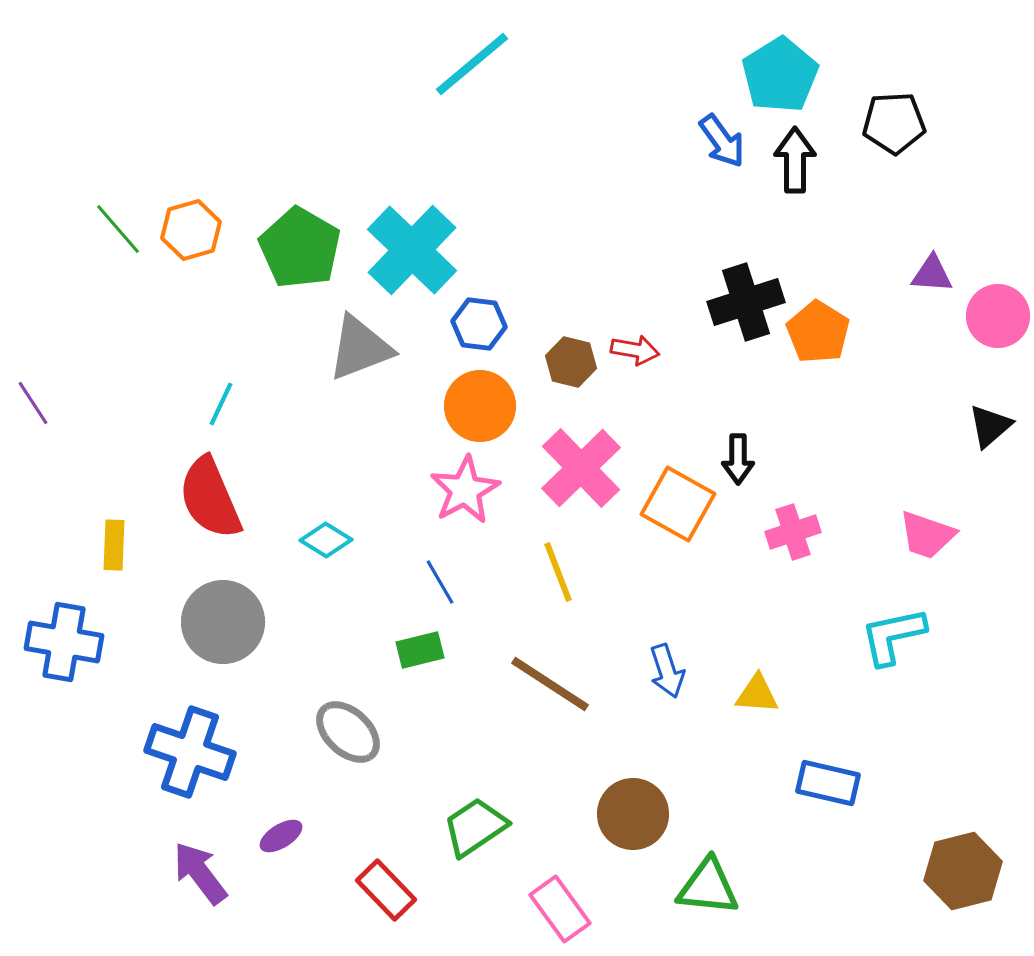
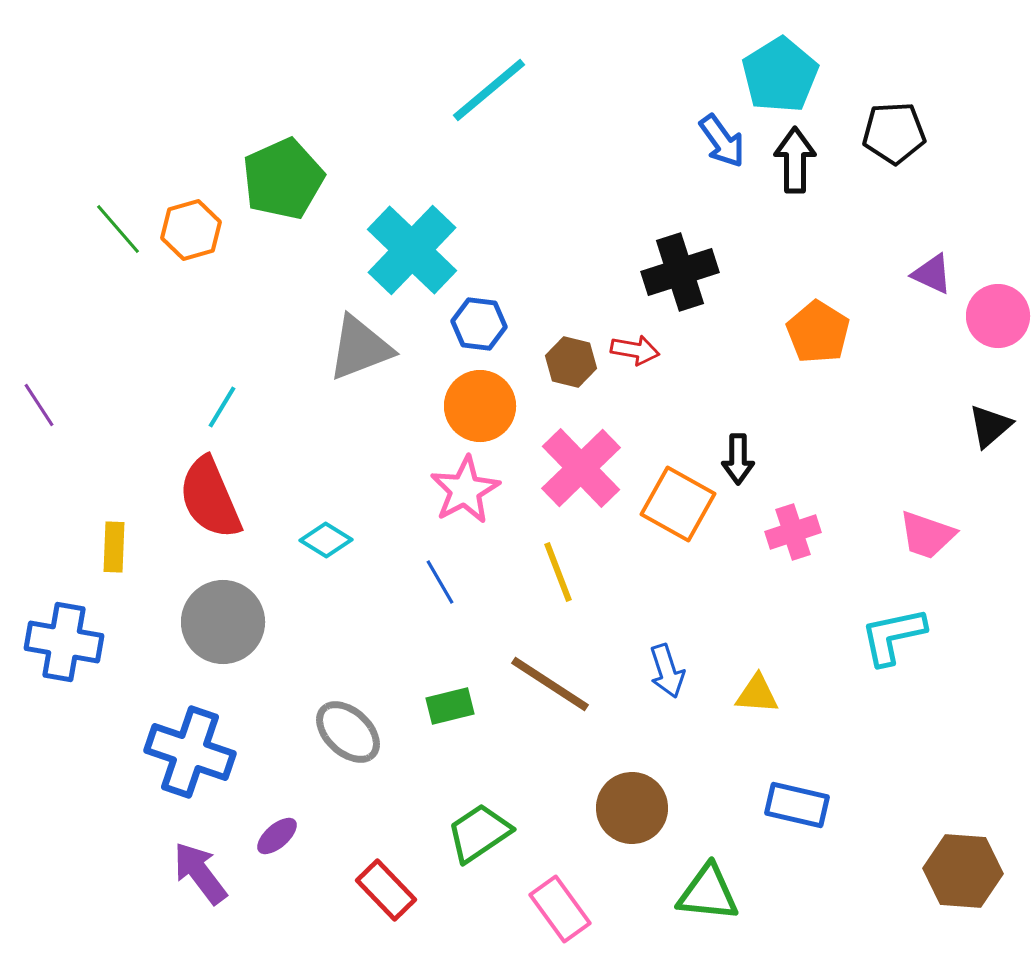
cyan line at (472, 64): moved 17 px right, 26 px down
black pentagon at (894, 123): moved 10 px down
green pentagon at (300, 248): moved 17 px left, 69 px up; rotated 18 degrees clockwise
purple triangle at (932, 274): rotated 21 degrees clockwise
black cross at (746, 302): moved 66 px left, 30 px up
purple line at (33, 403): moved 6 px right, 2 px down
cyan line at (221, 404): moved 1 px right, 3 px down; rotated 6 degrees clockwise
yellow rectangle at (114, 545): moved 2 px down
green rectangle at (420, 650): moved 30 px right, 56 px down
blue rectangle at (828, 783): moved 31 px left, 22 px down
brown circle at (633, 814): moved 1 px left, 6 px up
green trapezoid at (475, 827): moved 4 px right, 6 px down
purple ellipse at (281, 836): moved 4 px left; rotated 9 degrees counterclockwise
brown hexagon at (963, 871): rotated 18 degrees clockwise
green triangle at (708, 887): moved 6 px down
